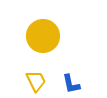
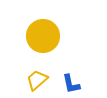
yellow trapezoid: moved 1 px right, 1 px up; rotated 105 degrees counterclockwise
